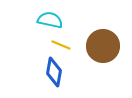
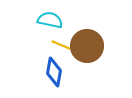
brown circle: moved 16 px left
